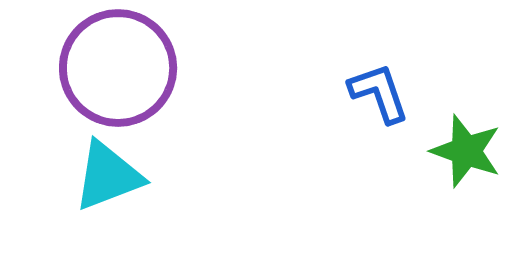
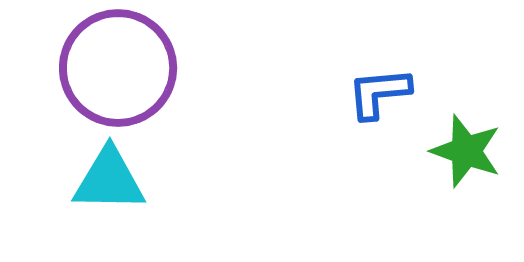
blue L-shape: rotated 76 degrees counterclockwise
cyan triangle: moved 1 px right, 4 px down; rotated 22 degrees clockwise
